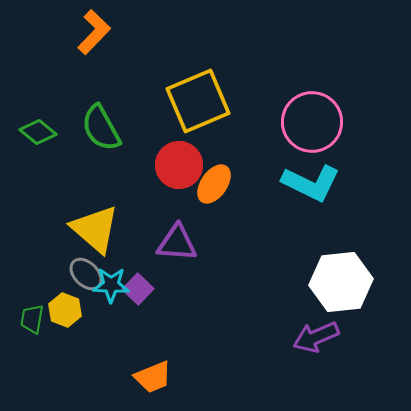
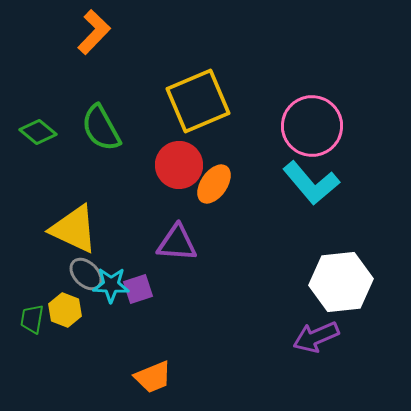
pink circle: moved 4 px down
cyan L-shape: rotated 24 degrees clockwise
yellow triangle: moved 21 px left; rotated 16 degrees counterclockwise
purple square: rotated 28 degrees clockwise
